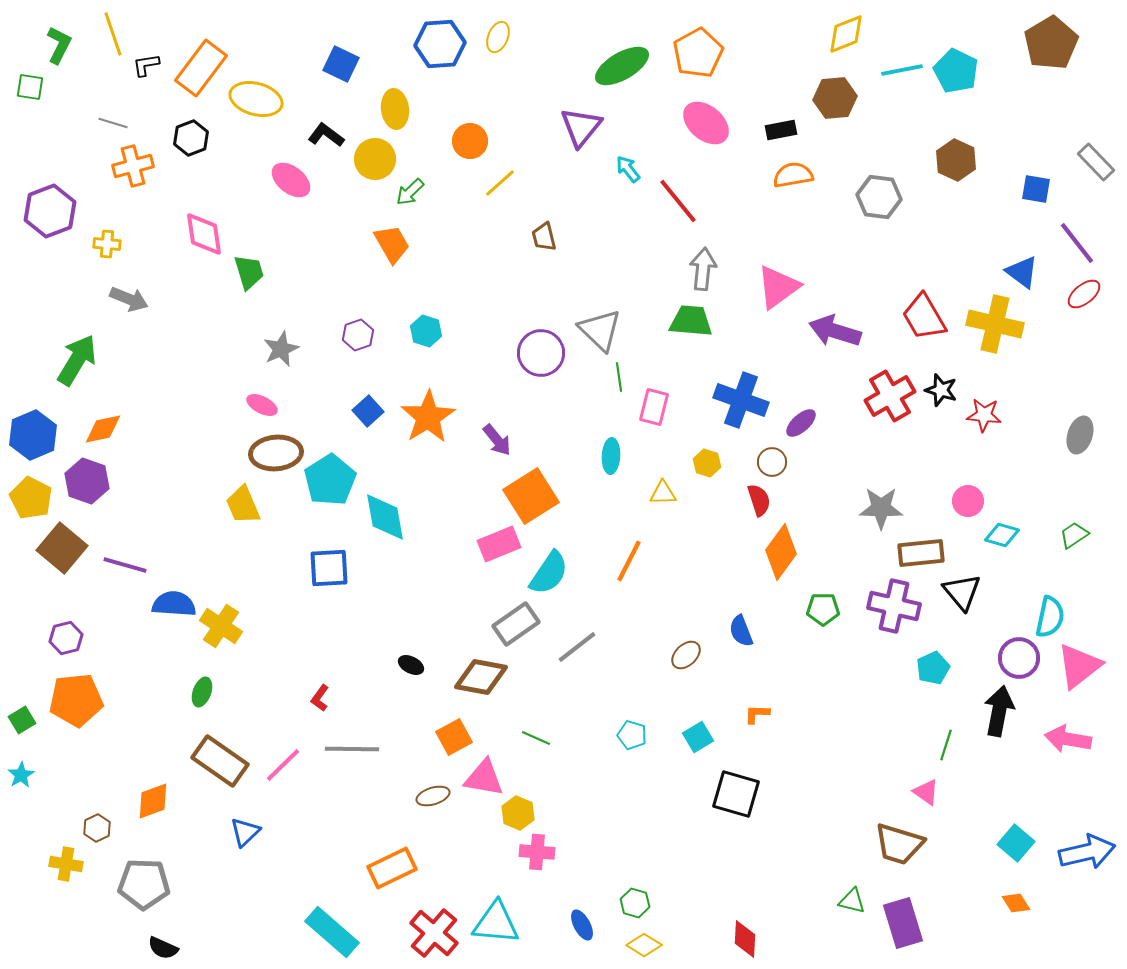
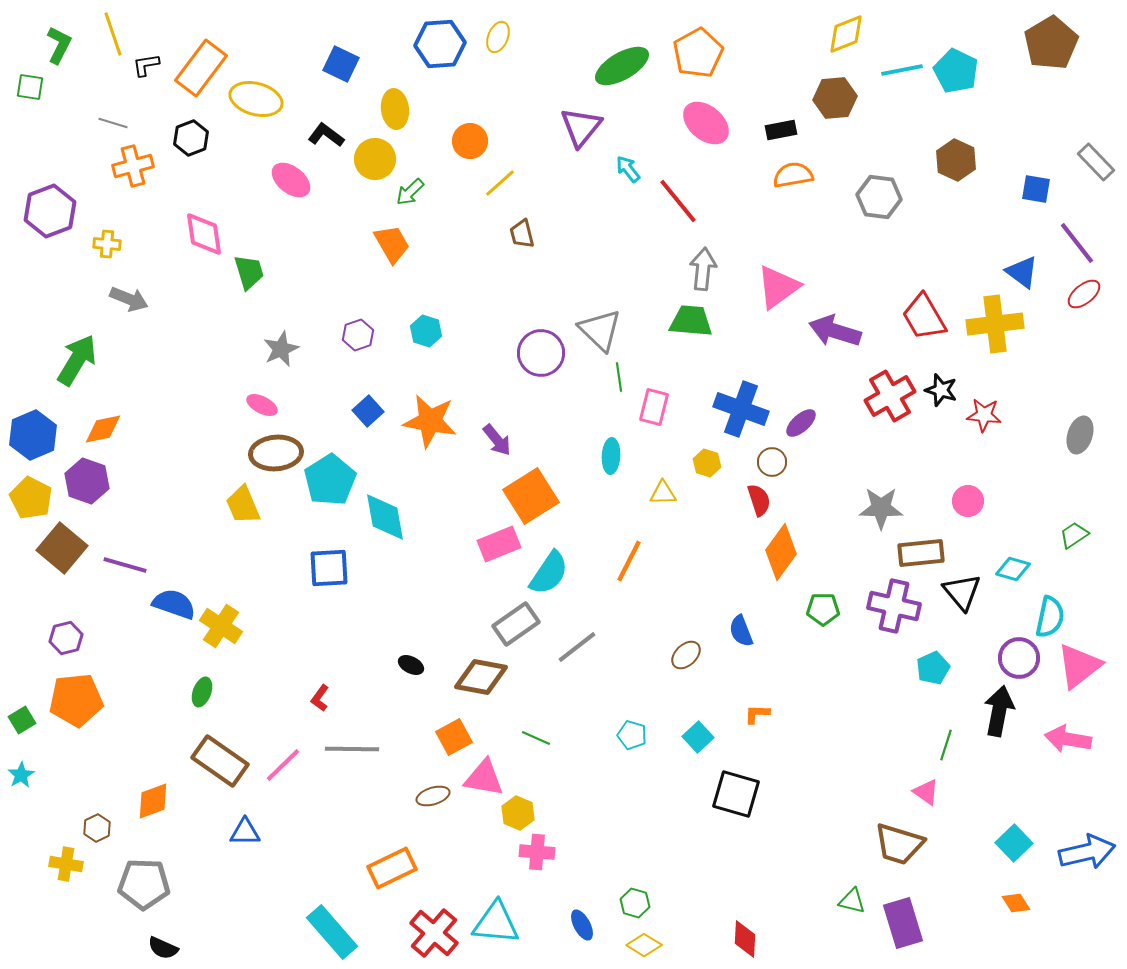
brown trapezoid at (544, 237): moved 22 px left, 3 px up
yellow cross at (995, 324): rotated 20 degrees counterclockwise
blue cross at (741, 400): moved 9 px down
orange star at (428, 417): moved 2 px right, 4 px down; rotated 30 degrees counterclockwise
cyan diamond at (1002, 535): moved 11 px right, 34 px down
blue semicircle at (174, 604): rotated 15 degrees clockwise
cyan square at (698, 737): rotated 12 degrees counterclockwise
blue triangle at (245, 832): rotated 44 degrees clockwise
cyan square at (1016, 843): moved 2 px left; rotated 6 degrees clockwise
cyan rectangle at (332, 932): rotated 8 degrees clockwise
